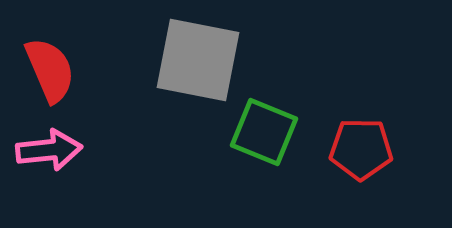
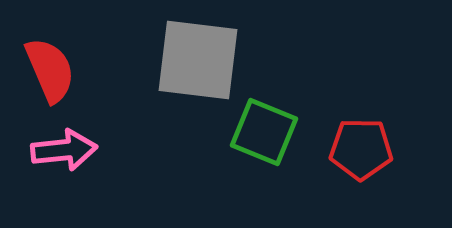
gray square: rotated 4 degrees counterclockwise
pink arrow: moved 15 px right
